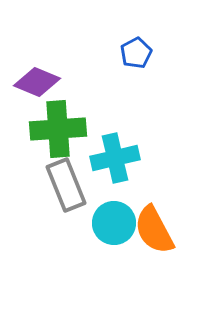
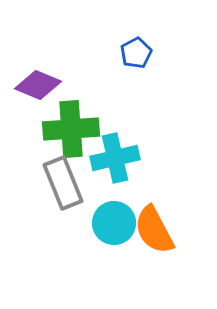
purple diamond: moved 1 px right, 3 px down
green cross: moved 13 px right
gray rectangle: moved 3 px left, 2 px up
